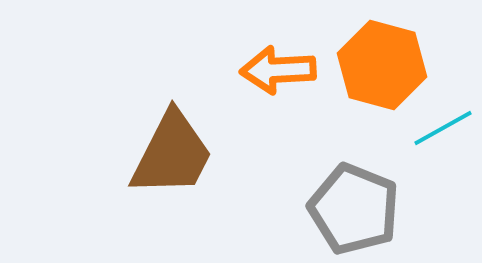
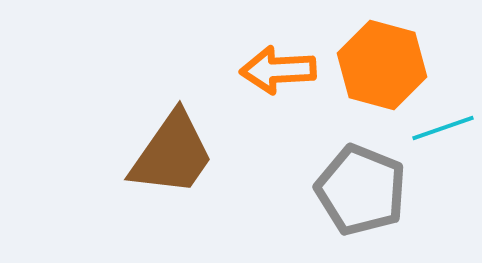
cyan line: rotated 10 degrees clockwise
brown trapezoid: rotated 8 degrees clockwise
gray pentagon: moved 7 px right, 19 px up
